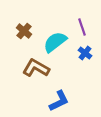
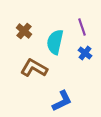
cyan semicircle: rotated 40 degrees counterclockwise
brown L-shape: moved 2 px left
blue L-shape: moved 3 px right
